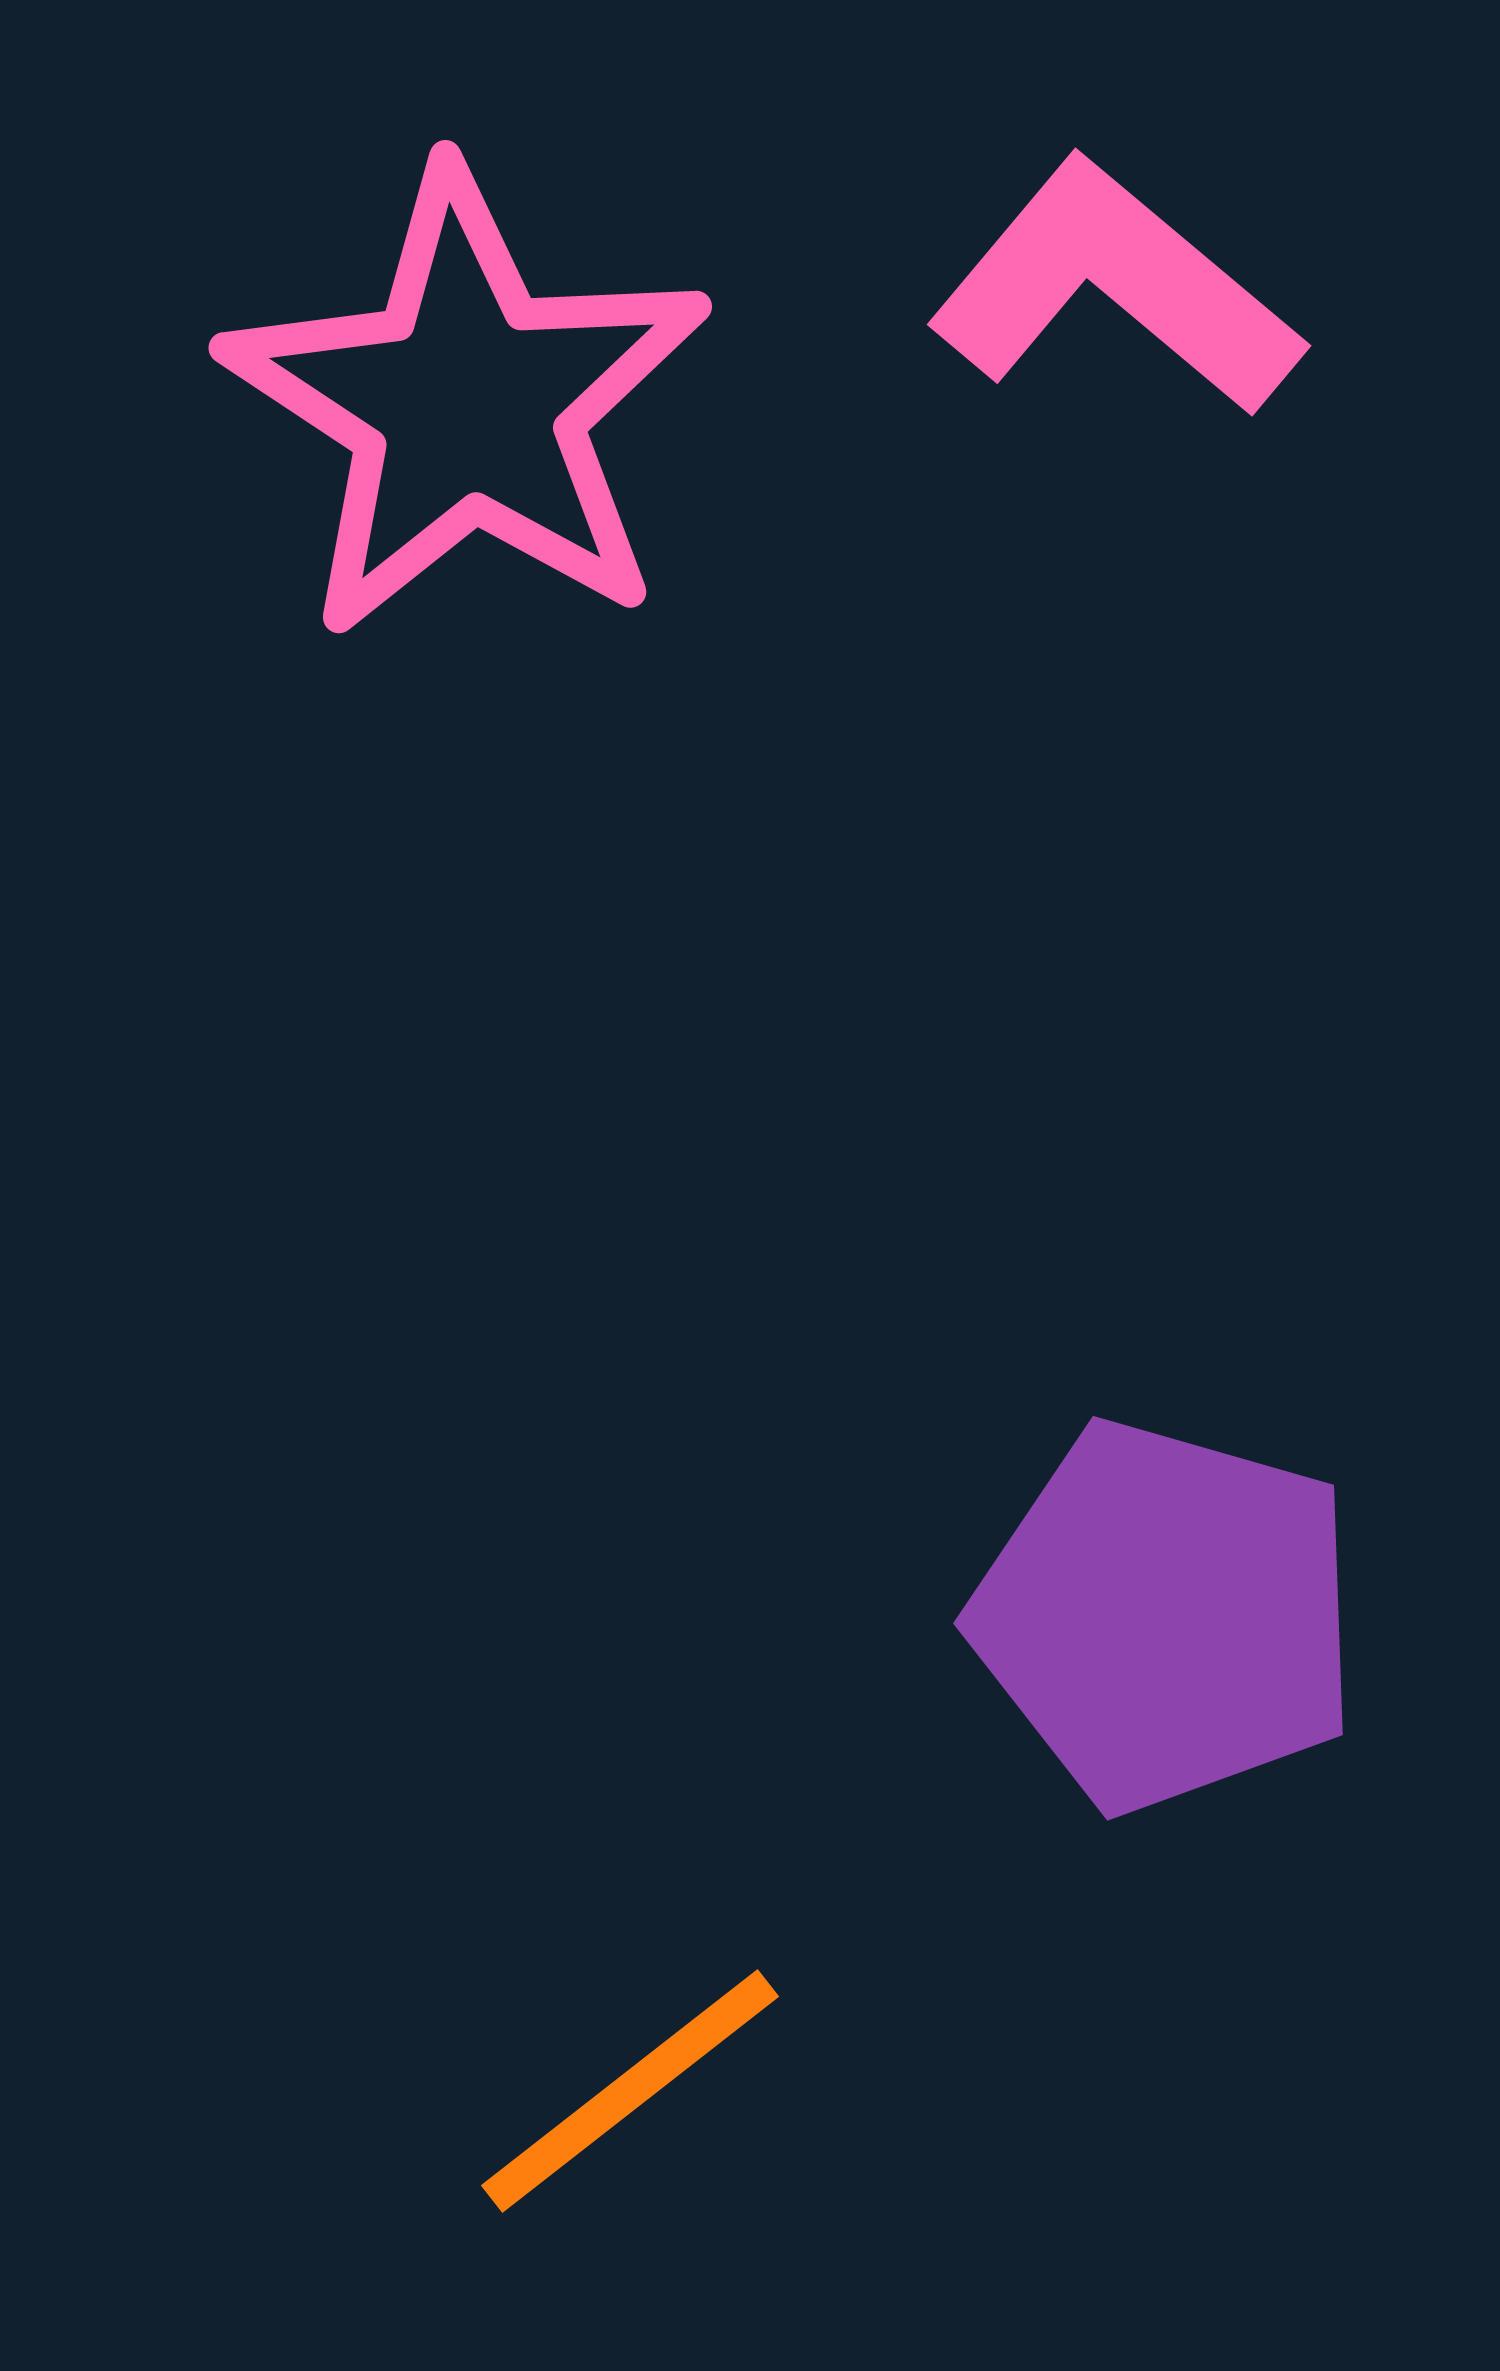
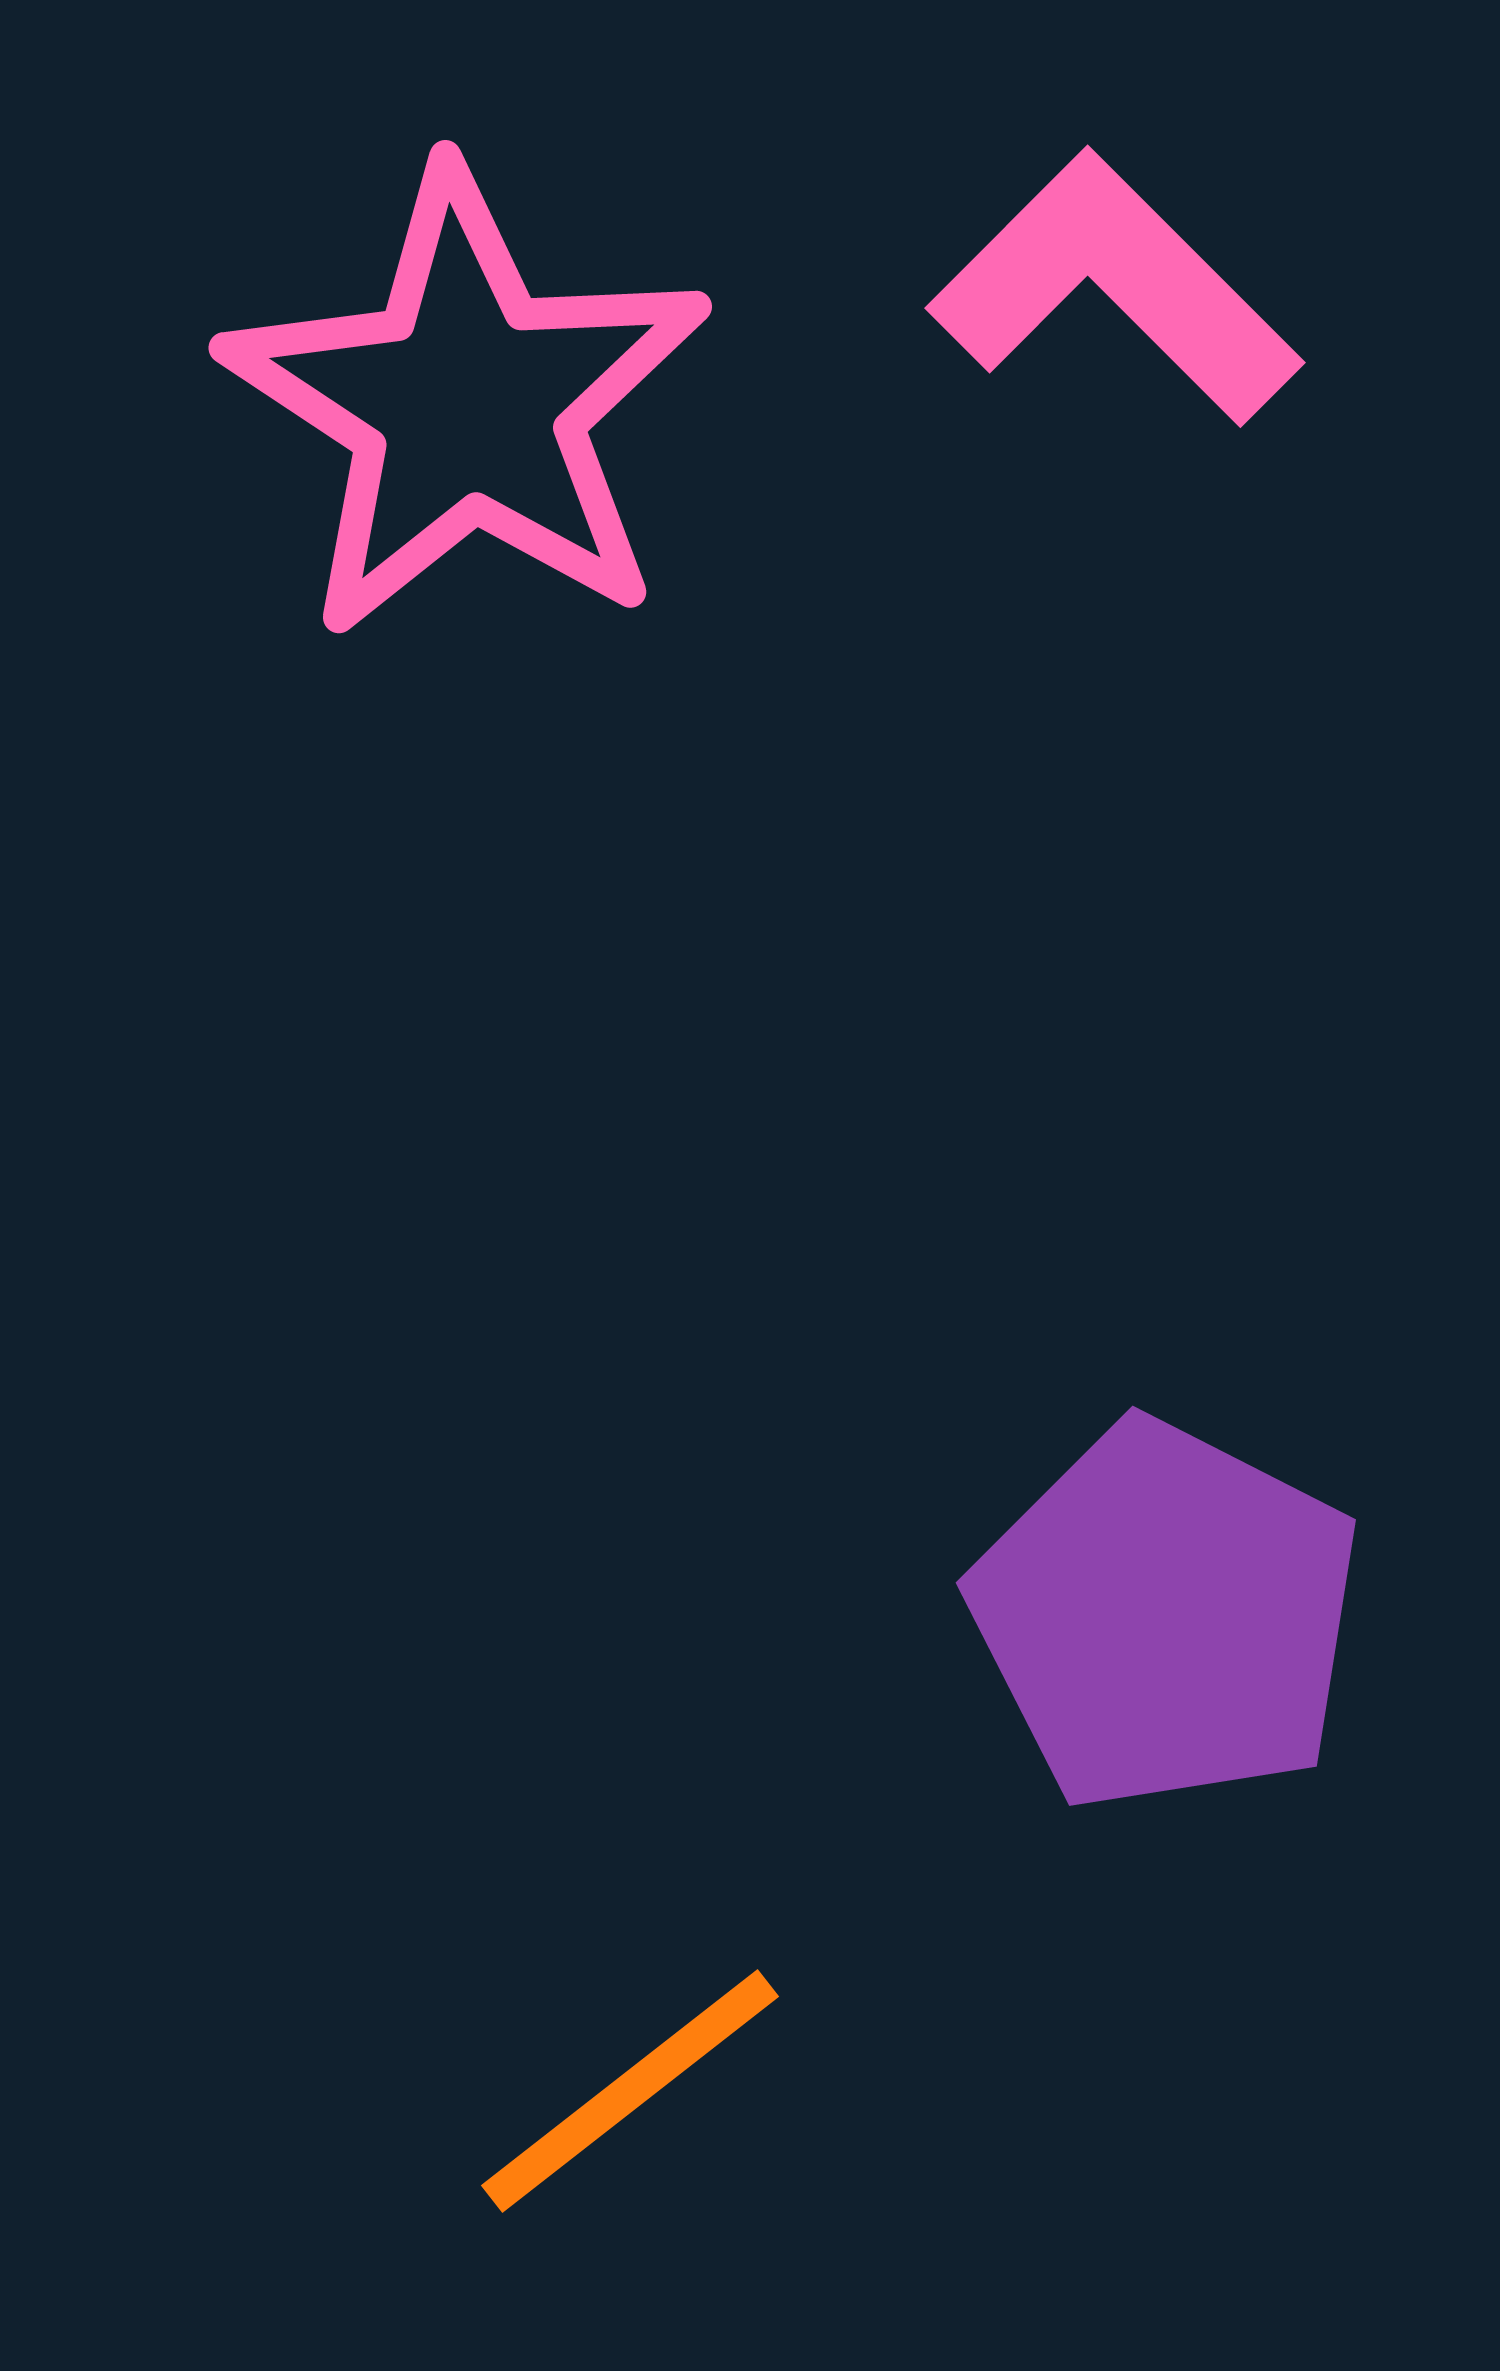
pink L-shape: rotated 5 degrees clockwise
purple pentagon: rotated 11 degrees clockwise
